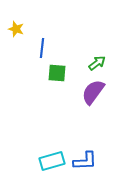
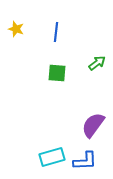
blue line: moved 14 px right, 16 px up
purple semicircle: moved 33 px down
cyan rectangle: moved 4 px up
